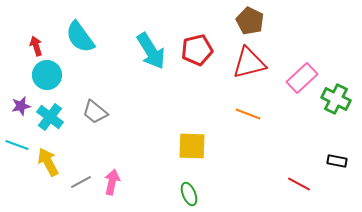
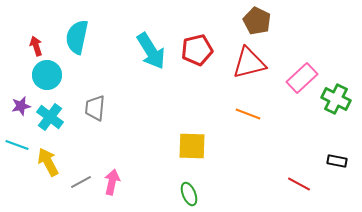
brown pentagon: moved 7 px right
cyan semicircle: moved 3 px left; rotated 48 degrees clockwise
gray trapezoid: moved 4 px up; rotated 56 degrees clockwise
